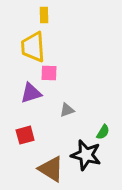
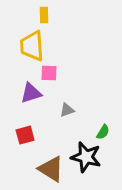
yellow trapezoid: moved 1 px left, 1 px up
black star: moved 2 px down
